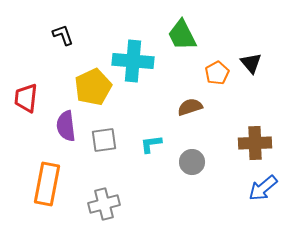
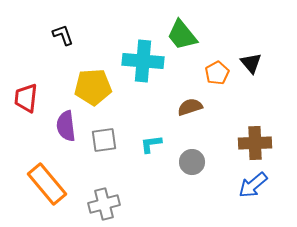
green trapezoid: rotated 12 degrees counterclockwise
cyan cross: moved 10 px right
yellow pentagon: rotated 21 degrees clockwise
orange rectangle: rotated 51 degrees counterclockwise
blue arrow: moved 10 px left, 3 px up
